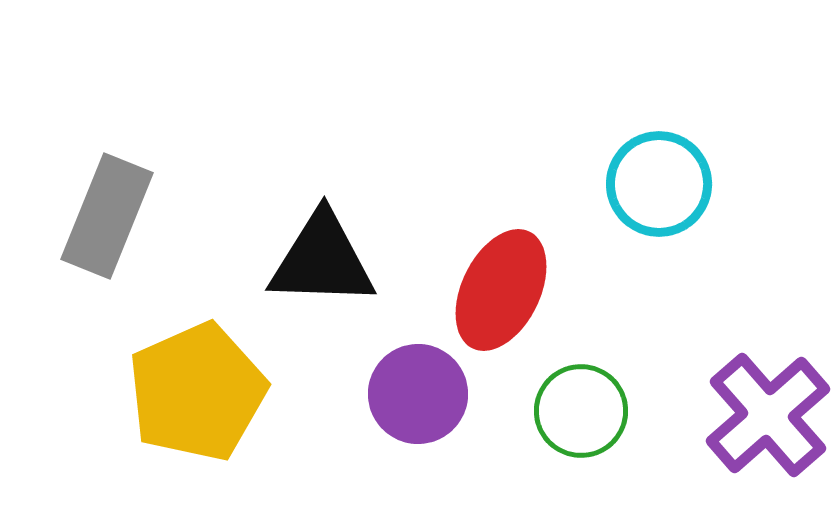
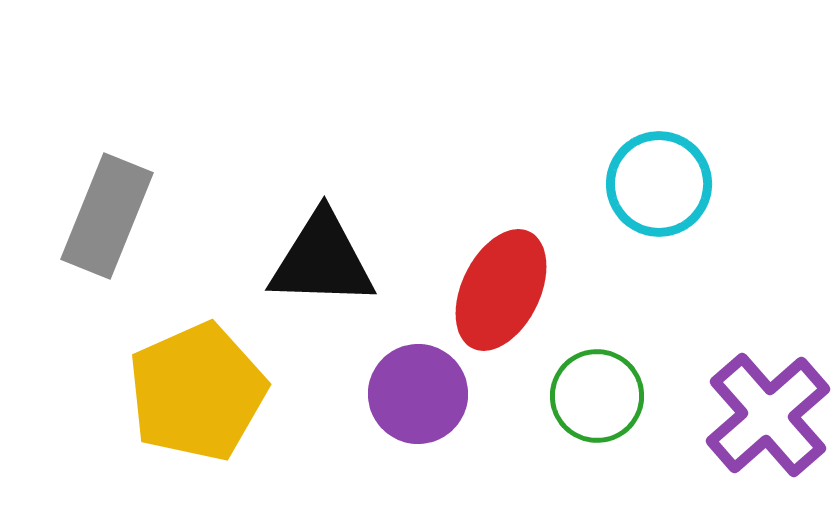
green circle: moved 16 px right, 15 px up
